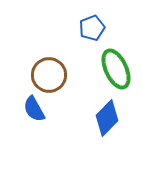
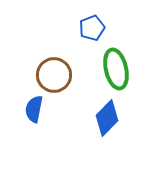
green ellipse: rotated 12 degrees clockwise
brown circle: moved 5 px right
blue semicircle: rotated 40 degrees clockwise
